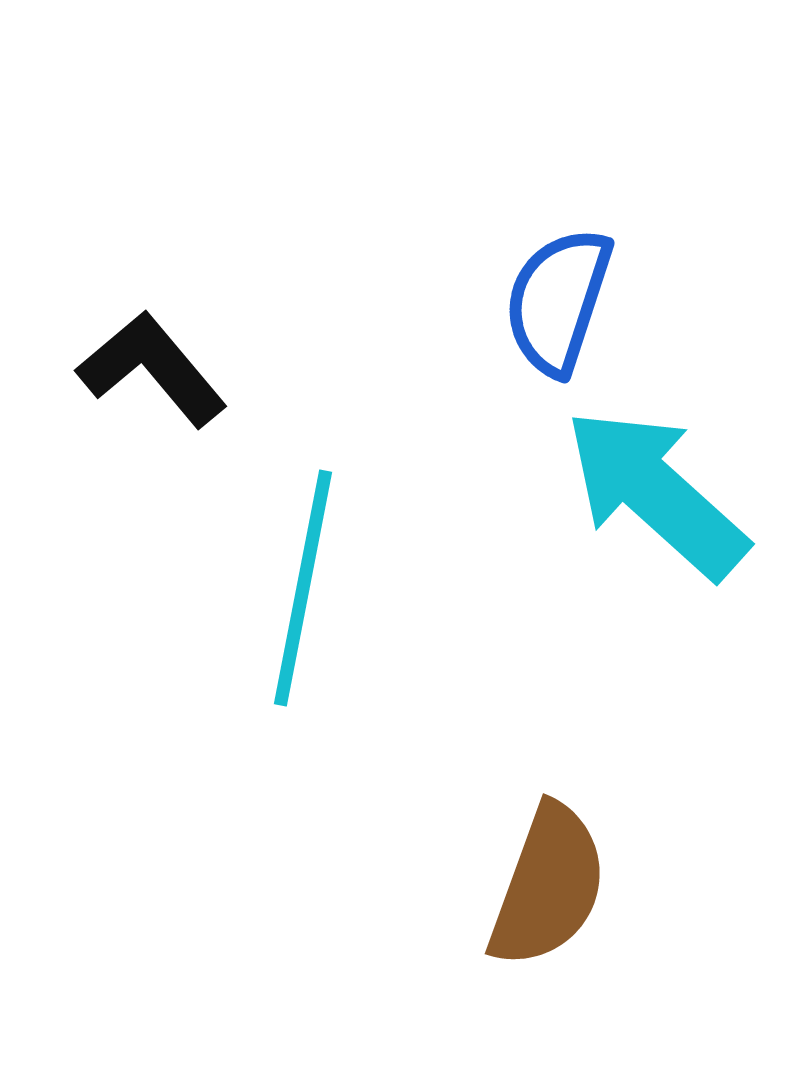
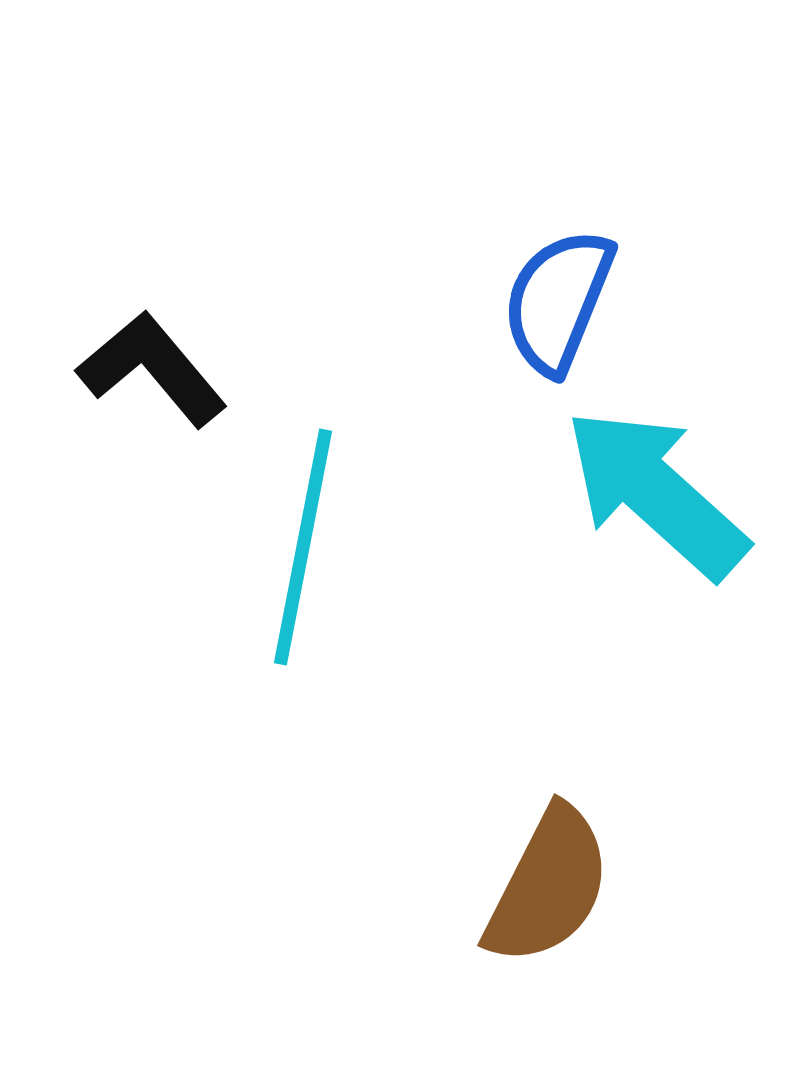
blue semicircle: rotated 4 degrees clockwise
cyan line: moved 41 px up
brown semicircle: rotated 7 degrees clockwise
